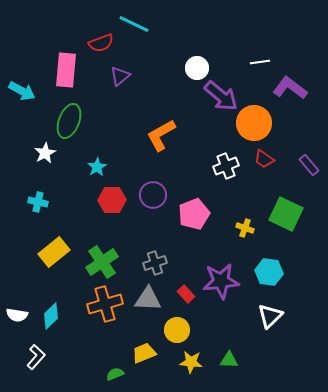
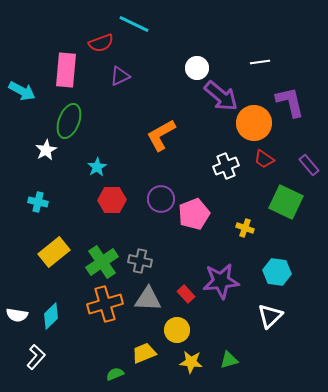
purple triangle: rotated 15 degrees clockwise
purple L-shape: moved 14 px down; rotated 40 degrees clockwise
white star: moved 1 px right, 3 px up
purple circle: moved 8 px right, 4 px down
green square: moved 12 px up
gray cross: moved 15 px left, 2 px up; rotated 30 degrees clockwise
cyan hexagon: moved 8 px right
green triangle: rotated 18 degrees counterclockwise
